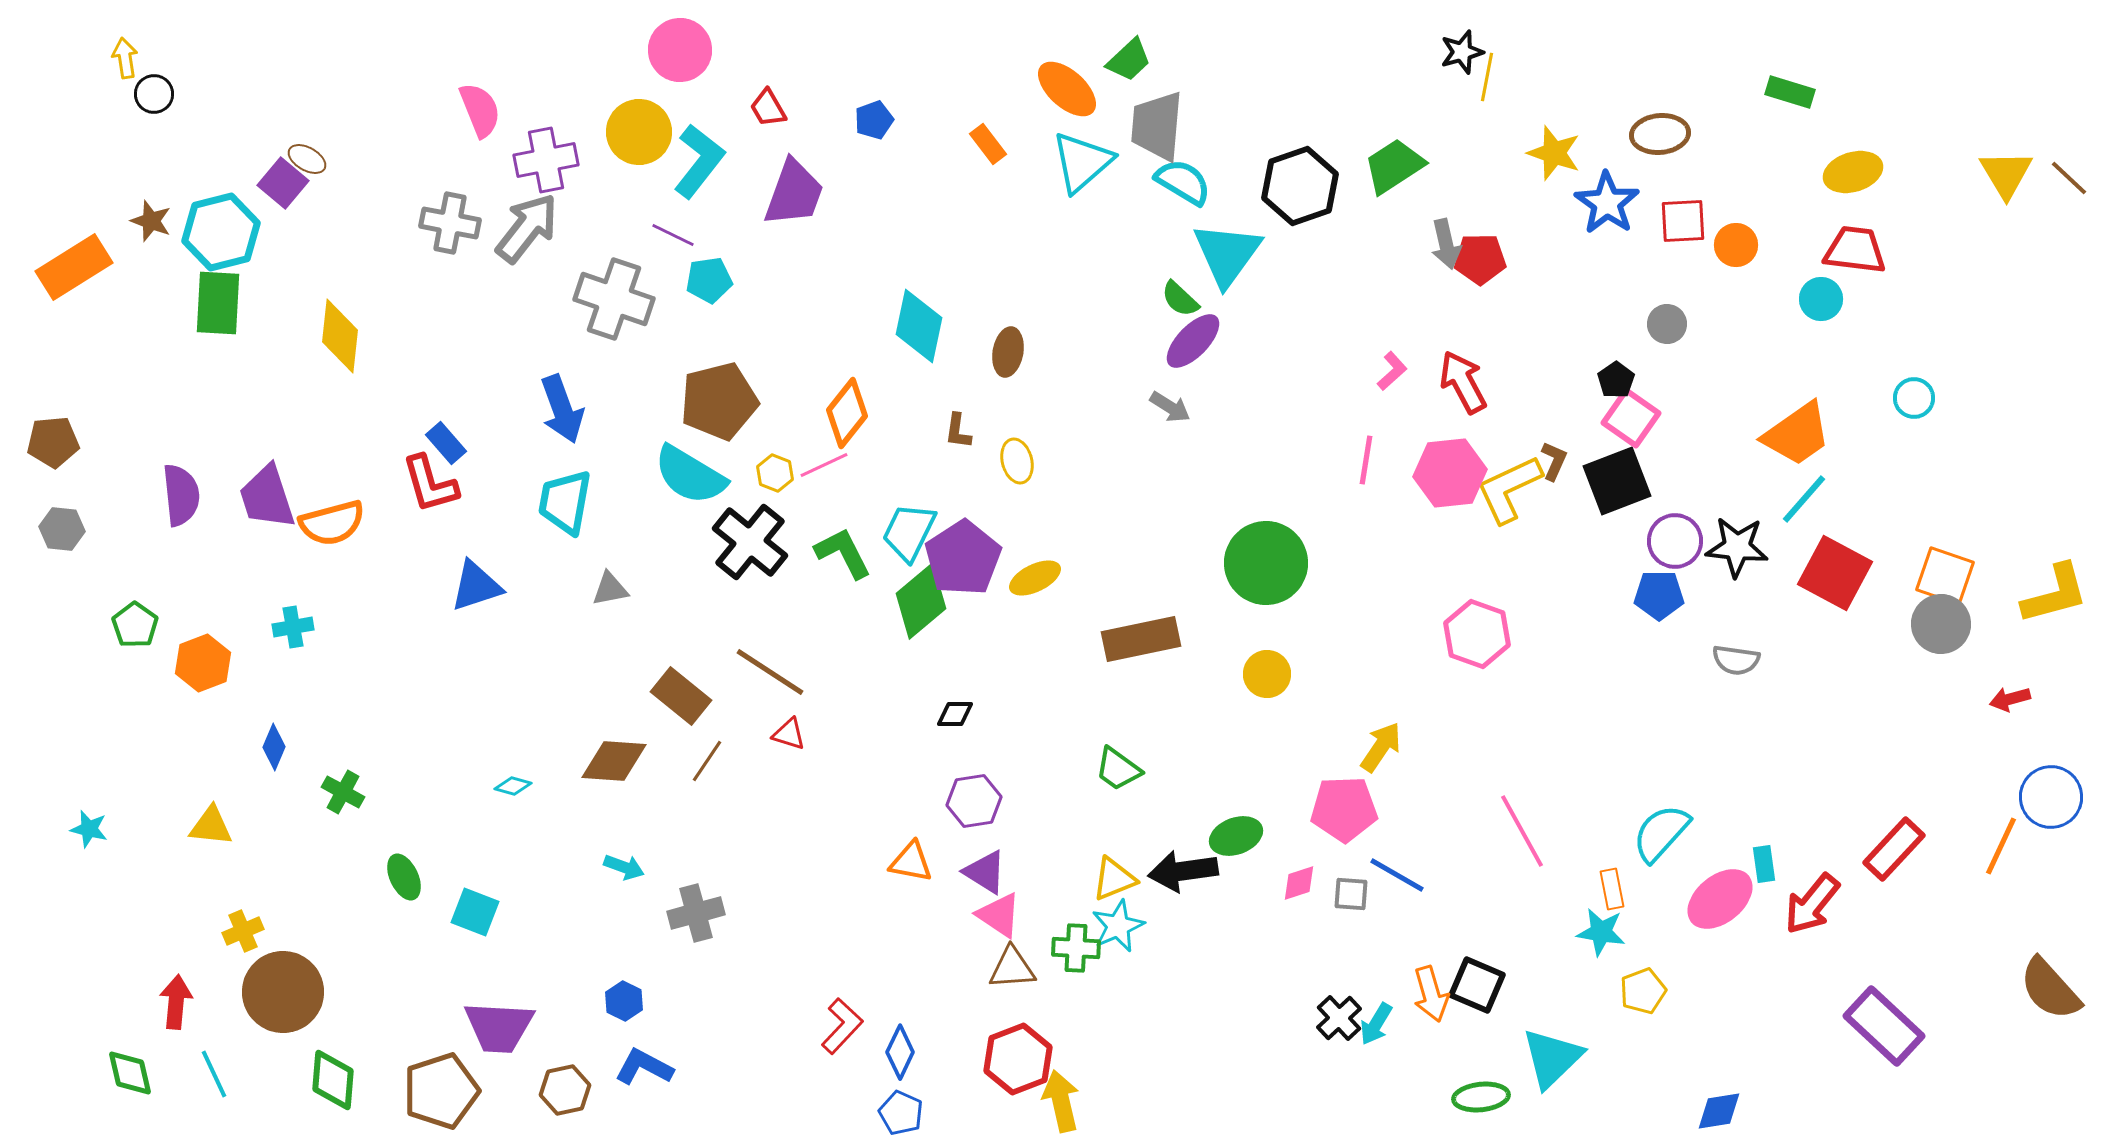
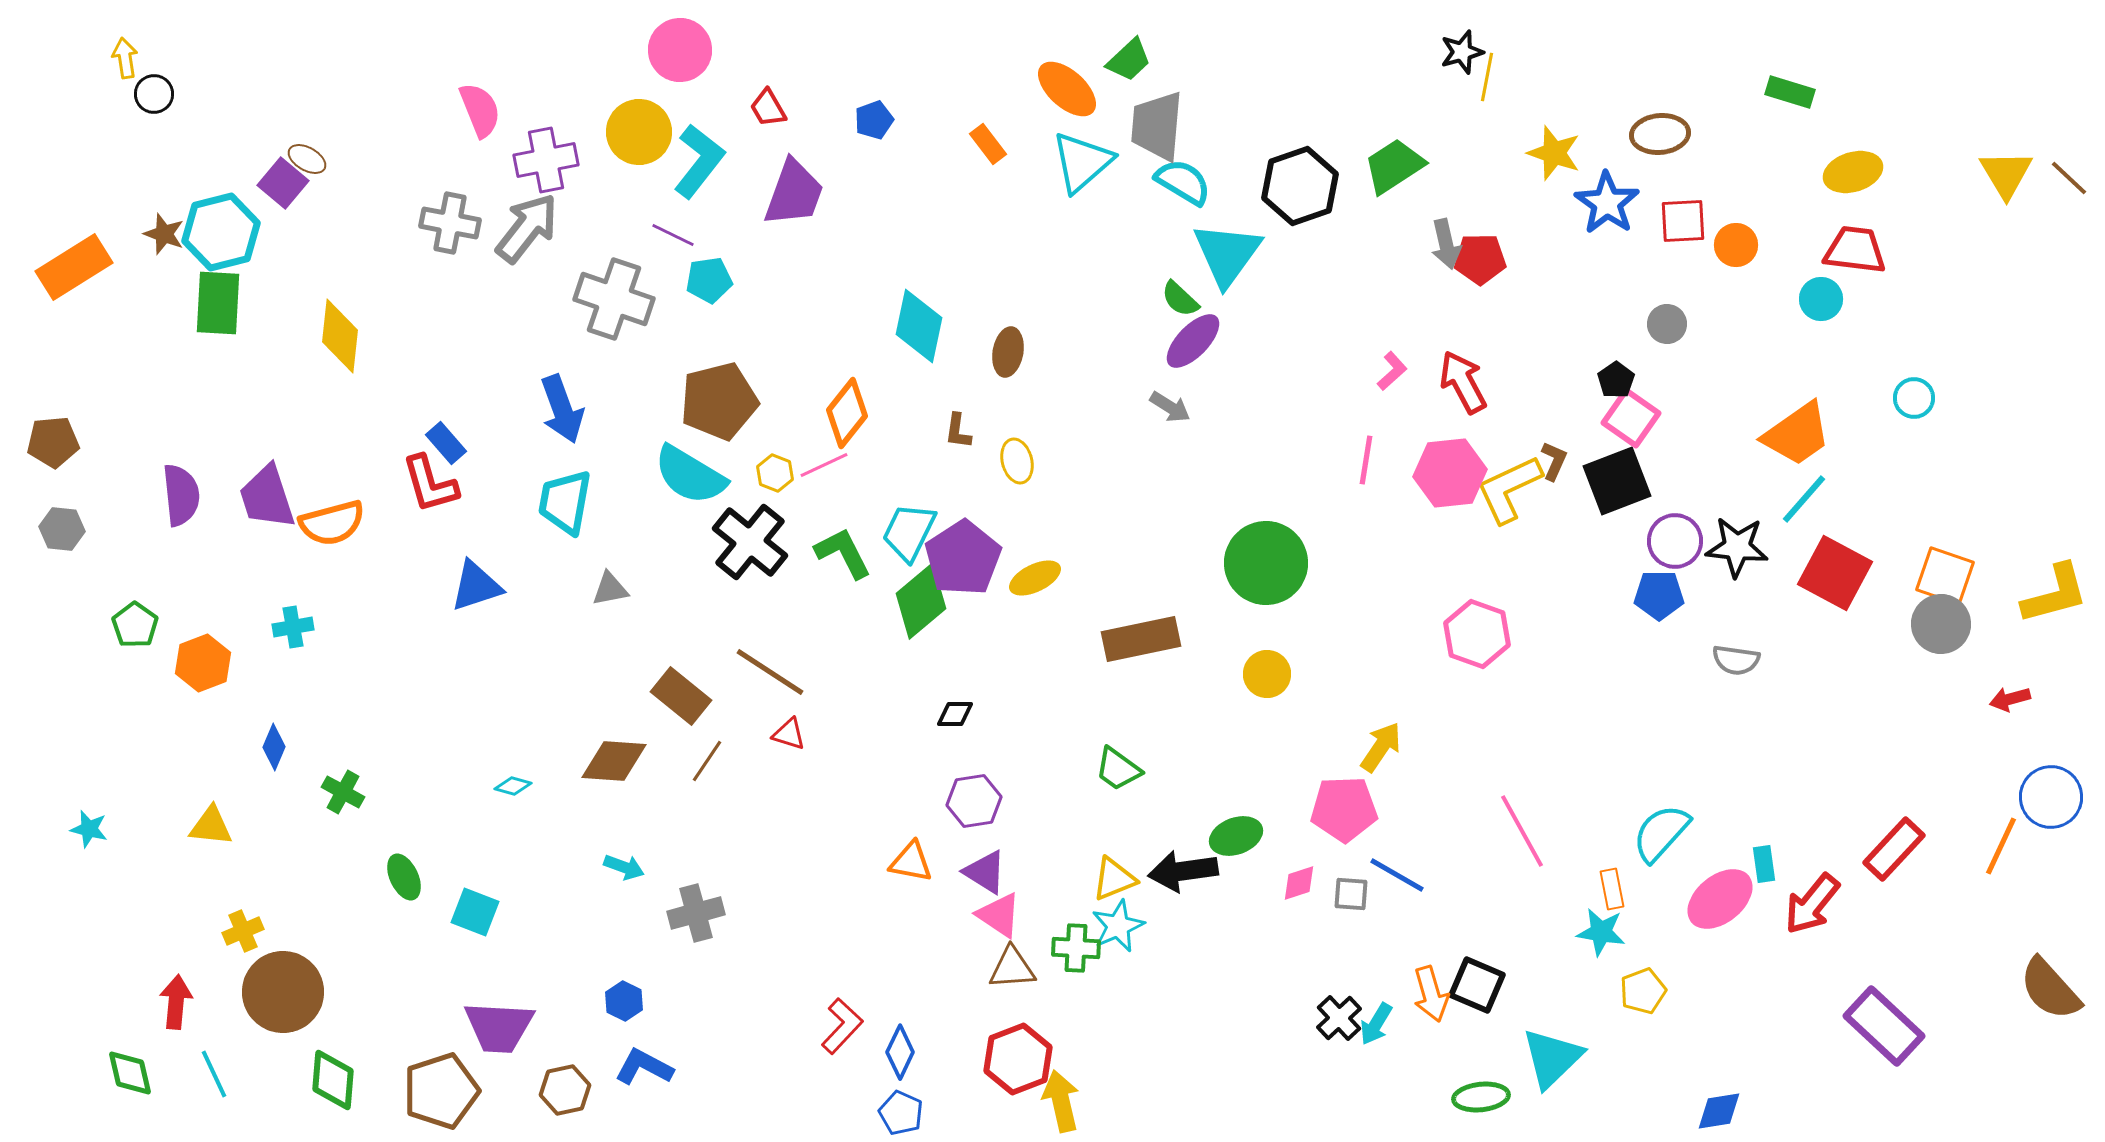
brown star at (151, 221): moved 13 px right, 13 px down
